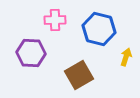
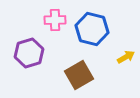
blue hexagon: moved 7 px left
purple hexagon: moved 2 px left; rotated 20 degrees counterclockwise
yellow arrow: rotated 42 degrees clockwise
